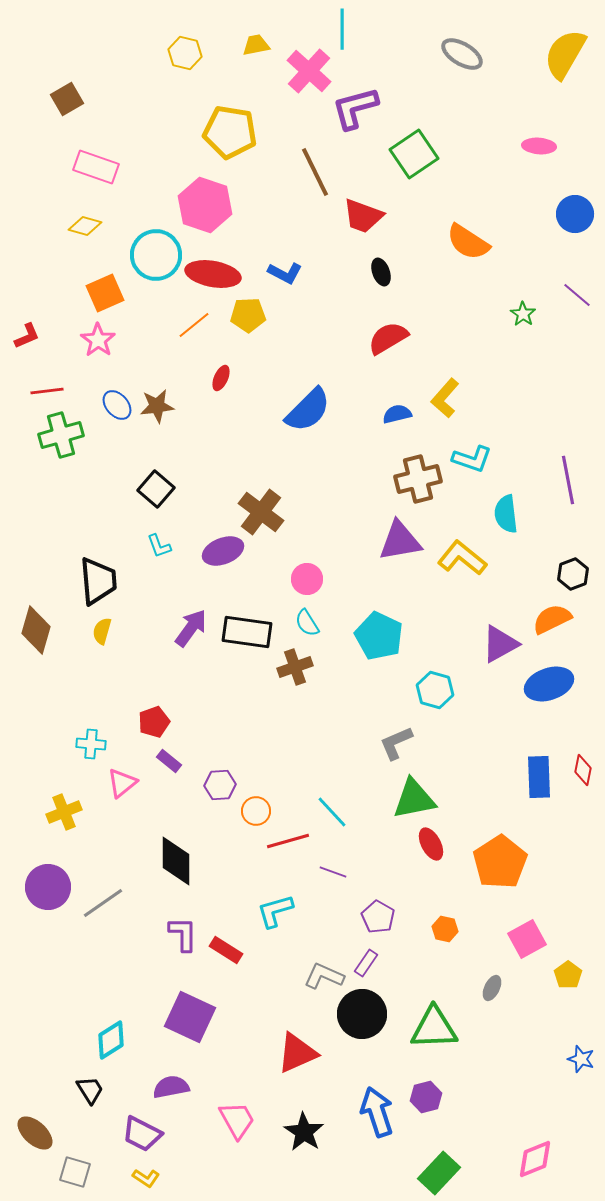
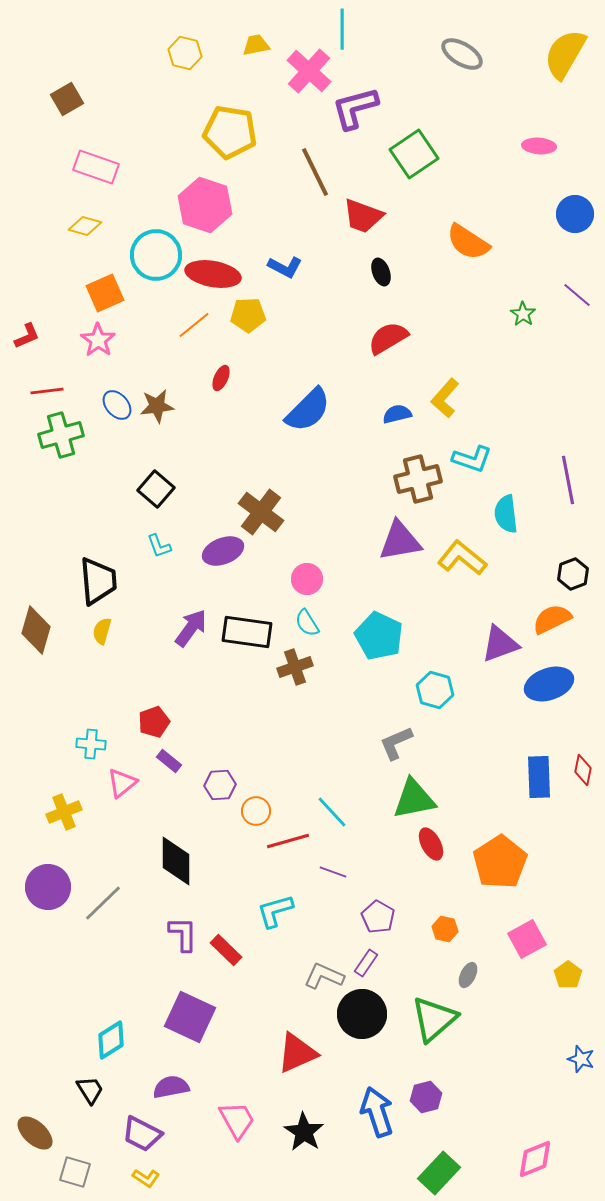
blue L-shape at (285, 273): moved 6 px up
purple triangle at (500, 644): rotated 9 degrees clockwise
gray line at (103, 903): rotated 9 degrees counterclockwise
red rectangle at (226, 950): rotated 12 degrees clockwise
gray ellipse at (492, 988): moved 24 px left, 13 px up
green triangle at (434, 1028): moved 9 px up; rotated 39 degrees counterclockwise
